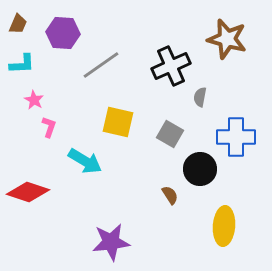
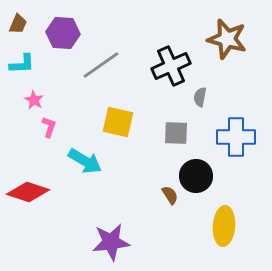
gray square: moved 6 px right, 1 px up; rotated 28 degrees counterclockwise
black circle: moved 4 px left, 7 px down
